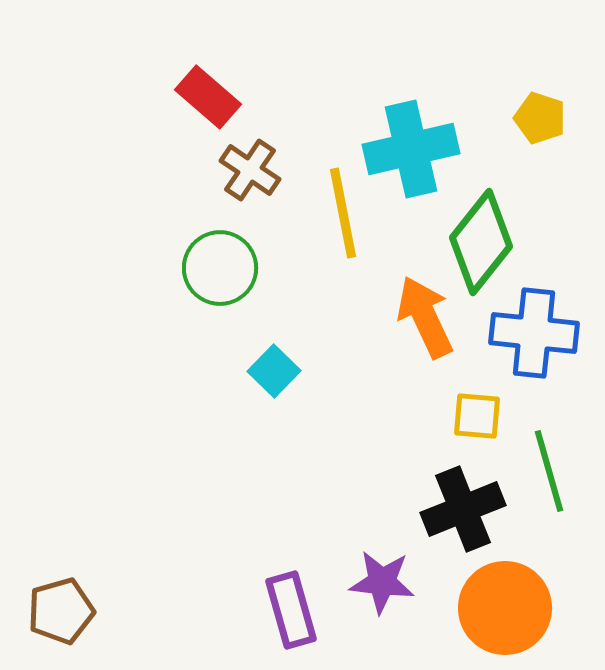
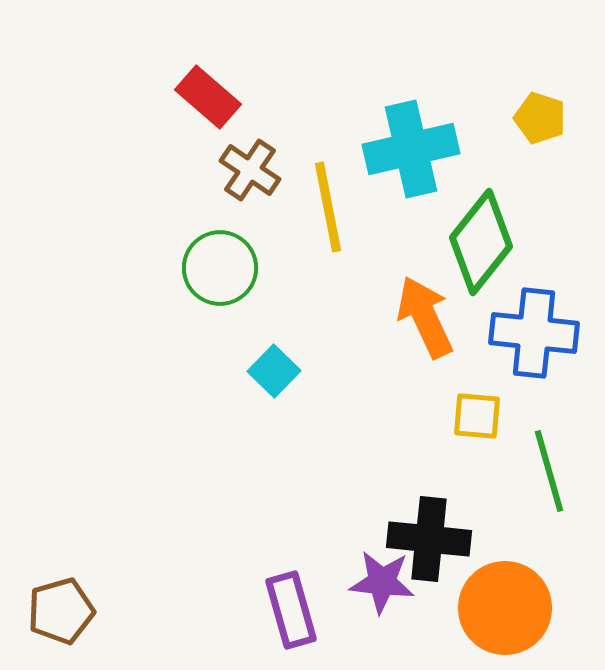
yellow line: moved 15 px left, 6 px up
black cross: moved 34 px left, 30 px down; rotated 28 degrees clockwise
